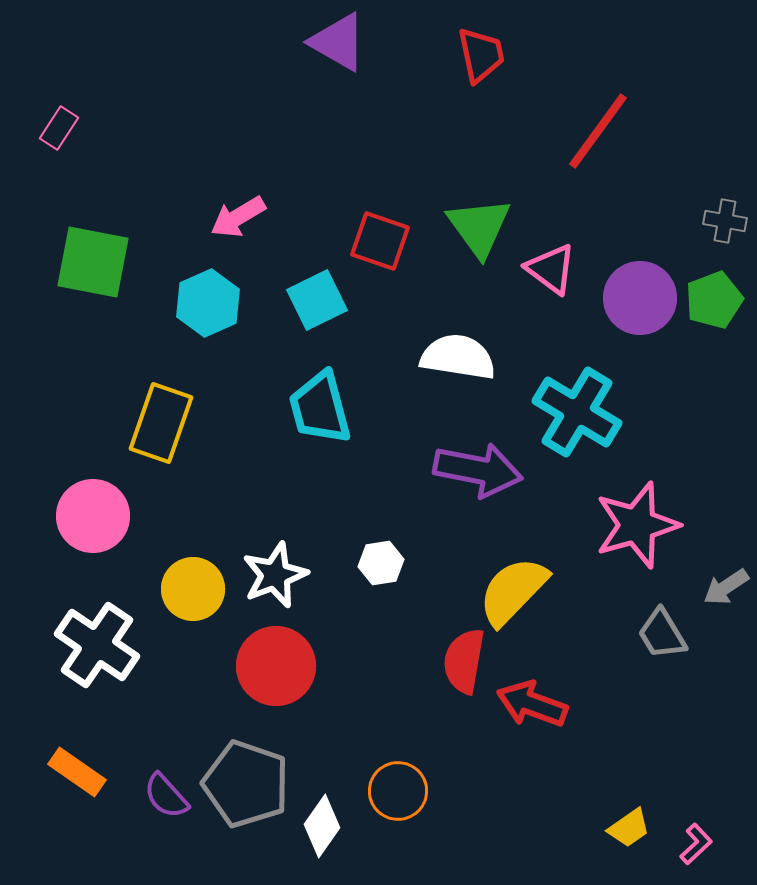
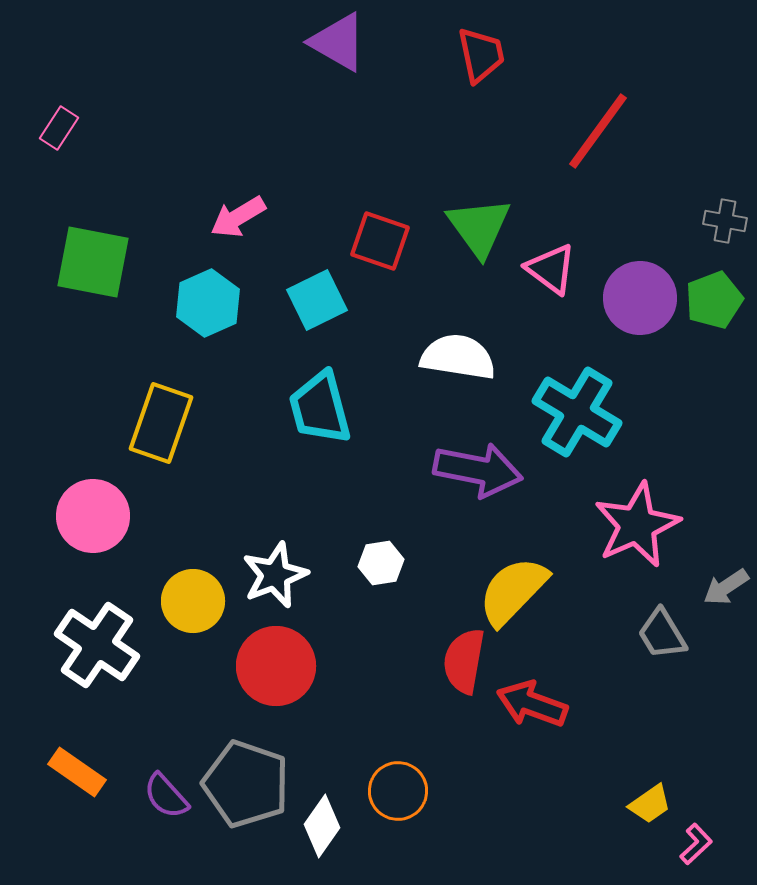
pink star: rotated 8 degrees counterclockwise
yellow circle: moved 12 px down
yellow trapezoid: moved 21 px right, 24 px up
